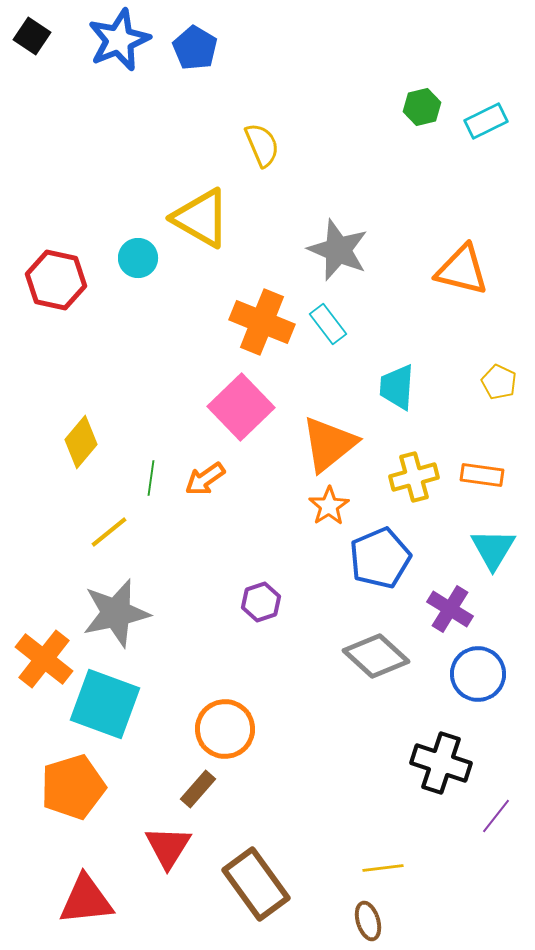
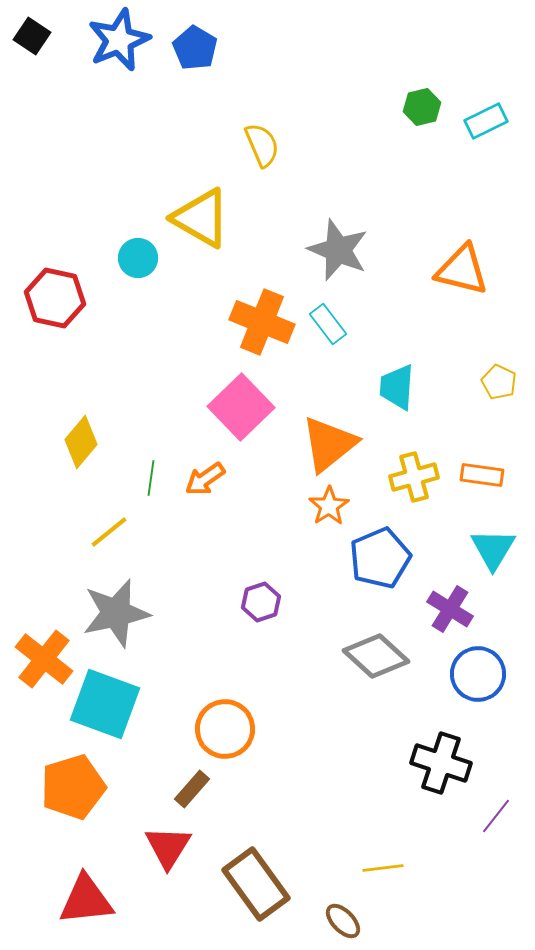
red hexagon at (56, 280): moved 1 px left, 18 px down
brown rectangle at (198, 789): moved 6 px left
brown ellipse at (368, 921): moved 25 px left; rotated 27 degrees counterclockwise
